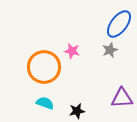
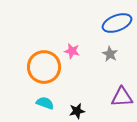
blue ellipse: moved 2 px left, 1 px up; rotated 32 degrees clockwise
gray star: moved 4 px down; rotated 21 degrees counterclockwise
purple triangle: moved 1 px up
